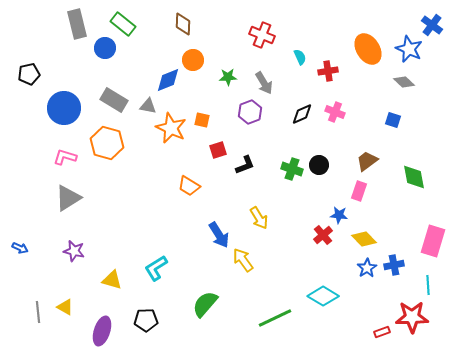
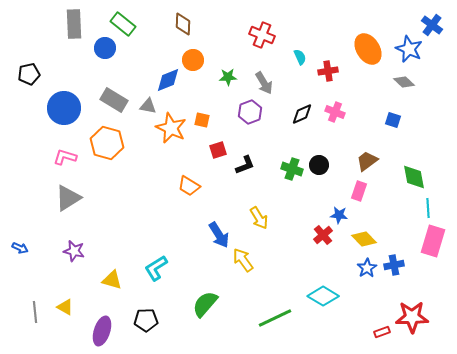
gray rectangle at (77, 24): moved 3 px left; rotated 12 degrees clockwise
cyan line at (428, 285): moved 77 px up
gray line at (38, 312): moved 3 px left
